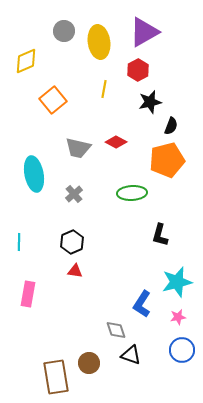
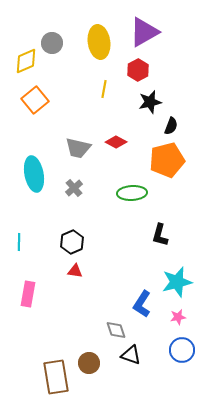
gray circle: moved 12 px left, 12 px down
orange square: moved 18 px left
gray cross: moved 6 px up
